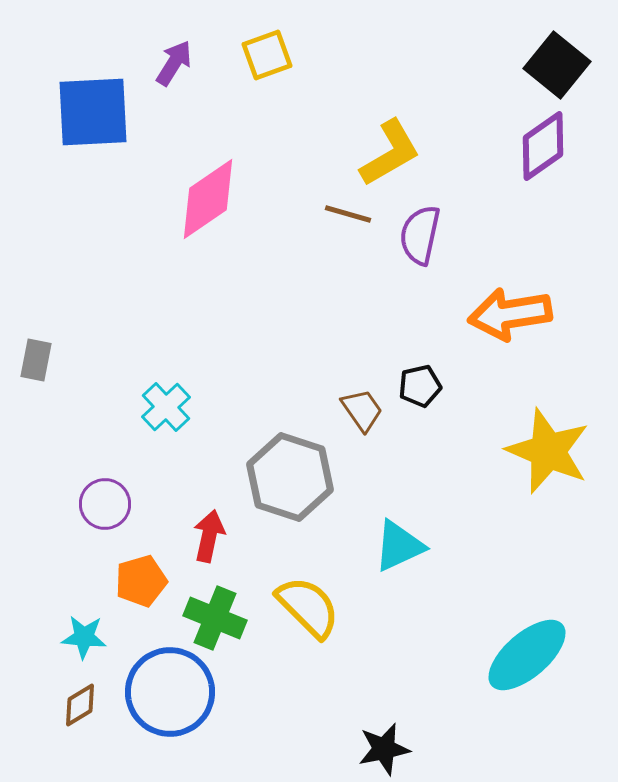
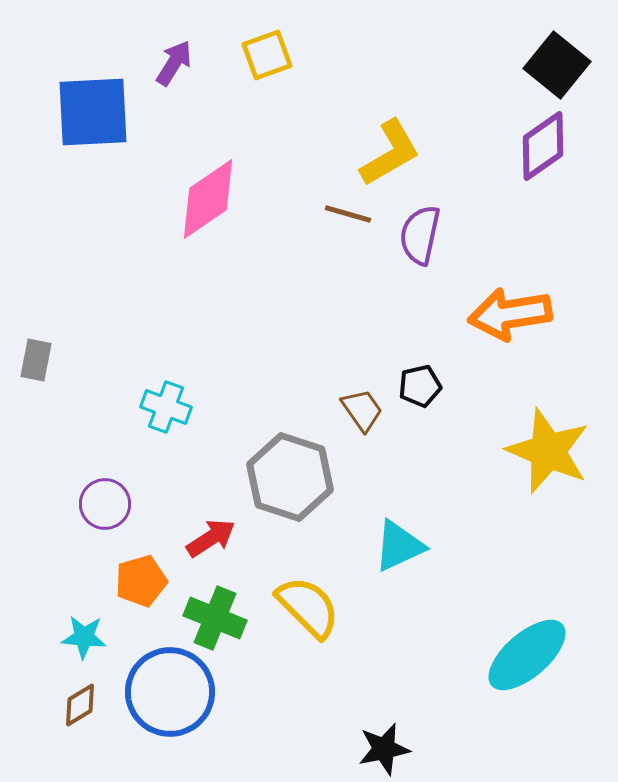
cyan cross: rotated 27 degrees counterclockwise
red arrow: moved 2 px right, 2 px down; rotated 45 degrees clockwise
